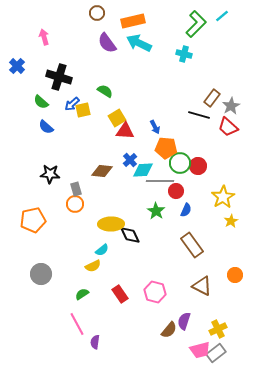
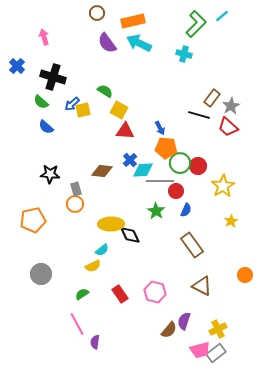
black cross at (59, 77): moved 6 px left
yellow square at (117, 118): moved 2 px right, 8 px up; rotated 30 degrees counterclockwise
blue arrow at (155, 127): moved 5 px right, 1 px down
yellow star at (223, 197): moved 11 px up
orange circle at (235, 275): moved 10 px right
